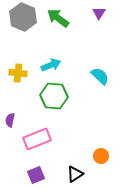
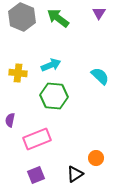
gray hexagon: moved 1 px left
orange circle: moved 5 px left, 2 px down
